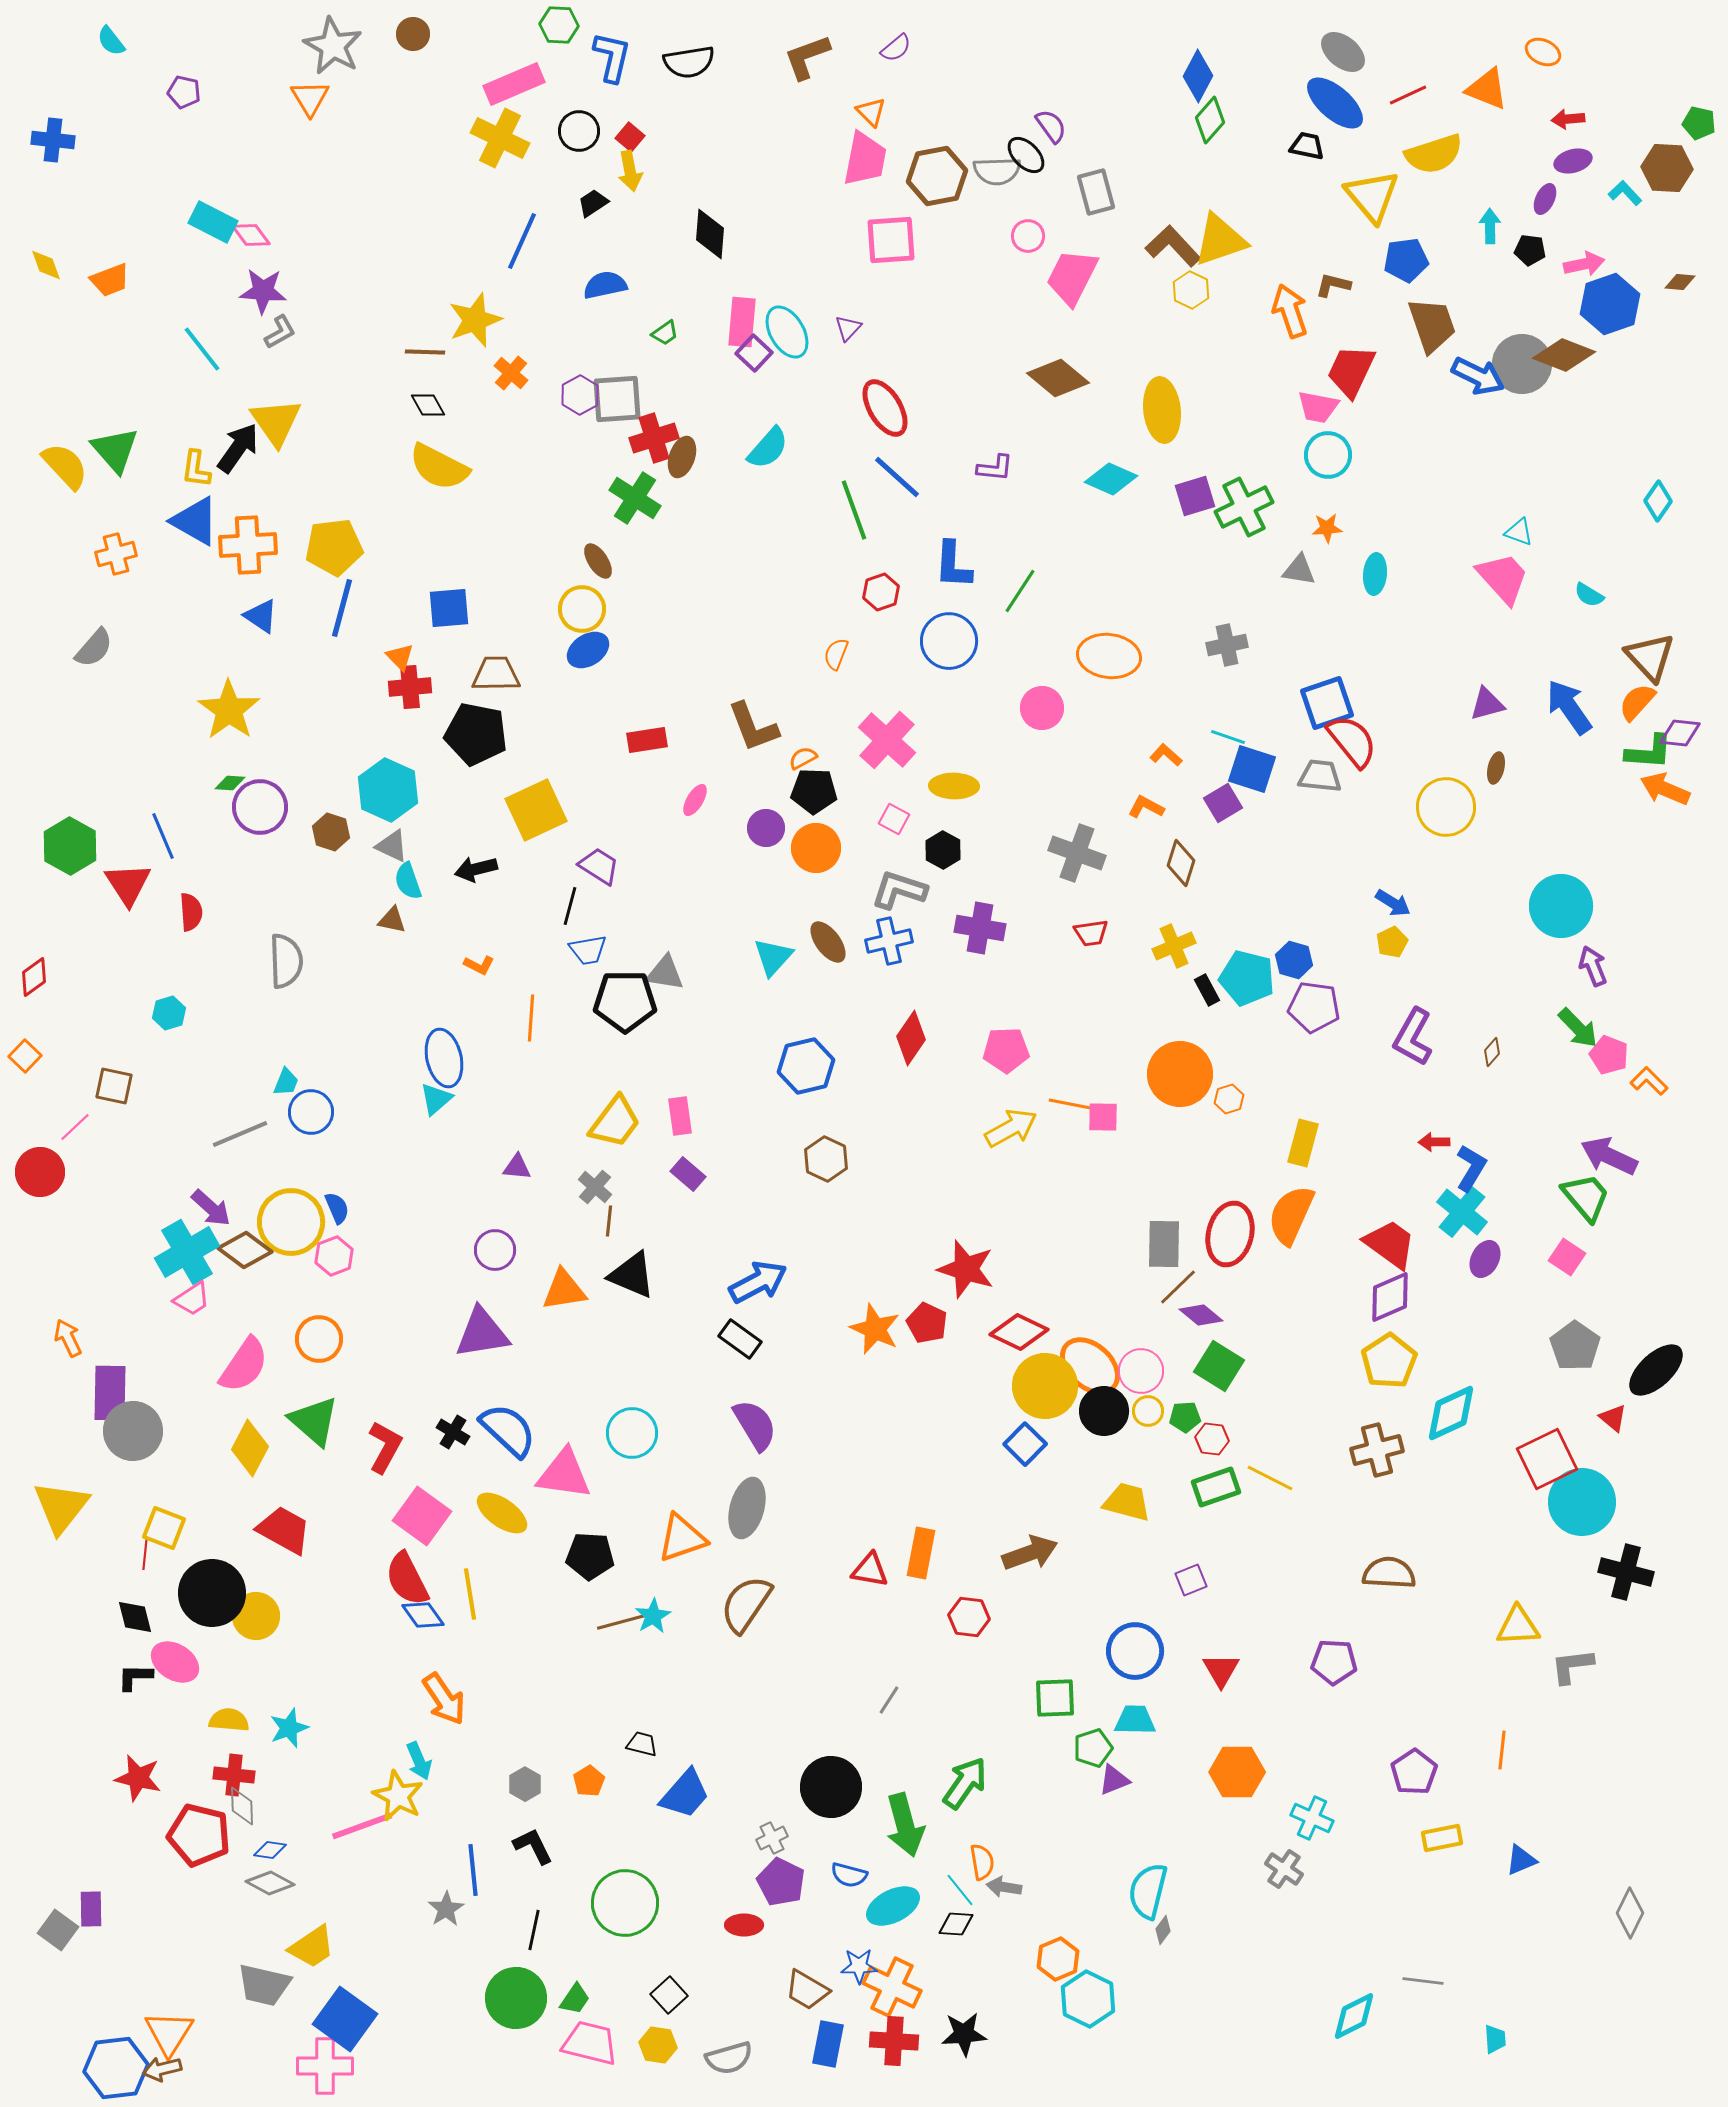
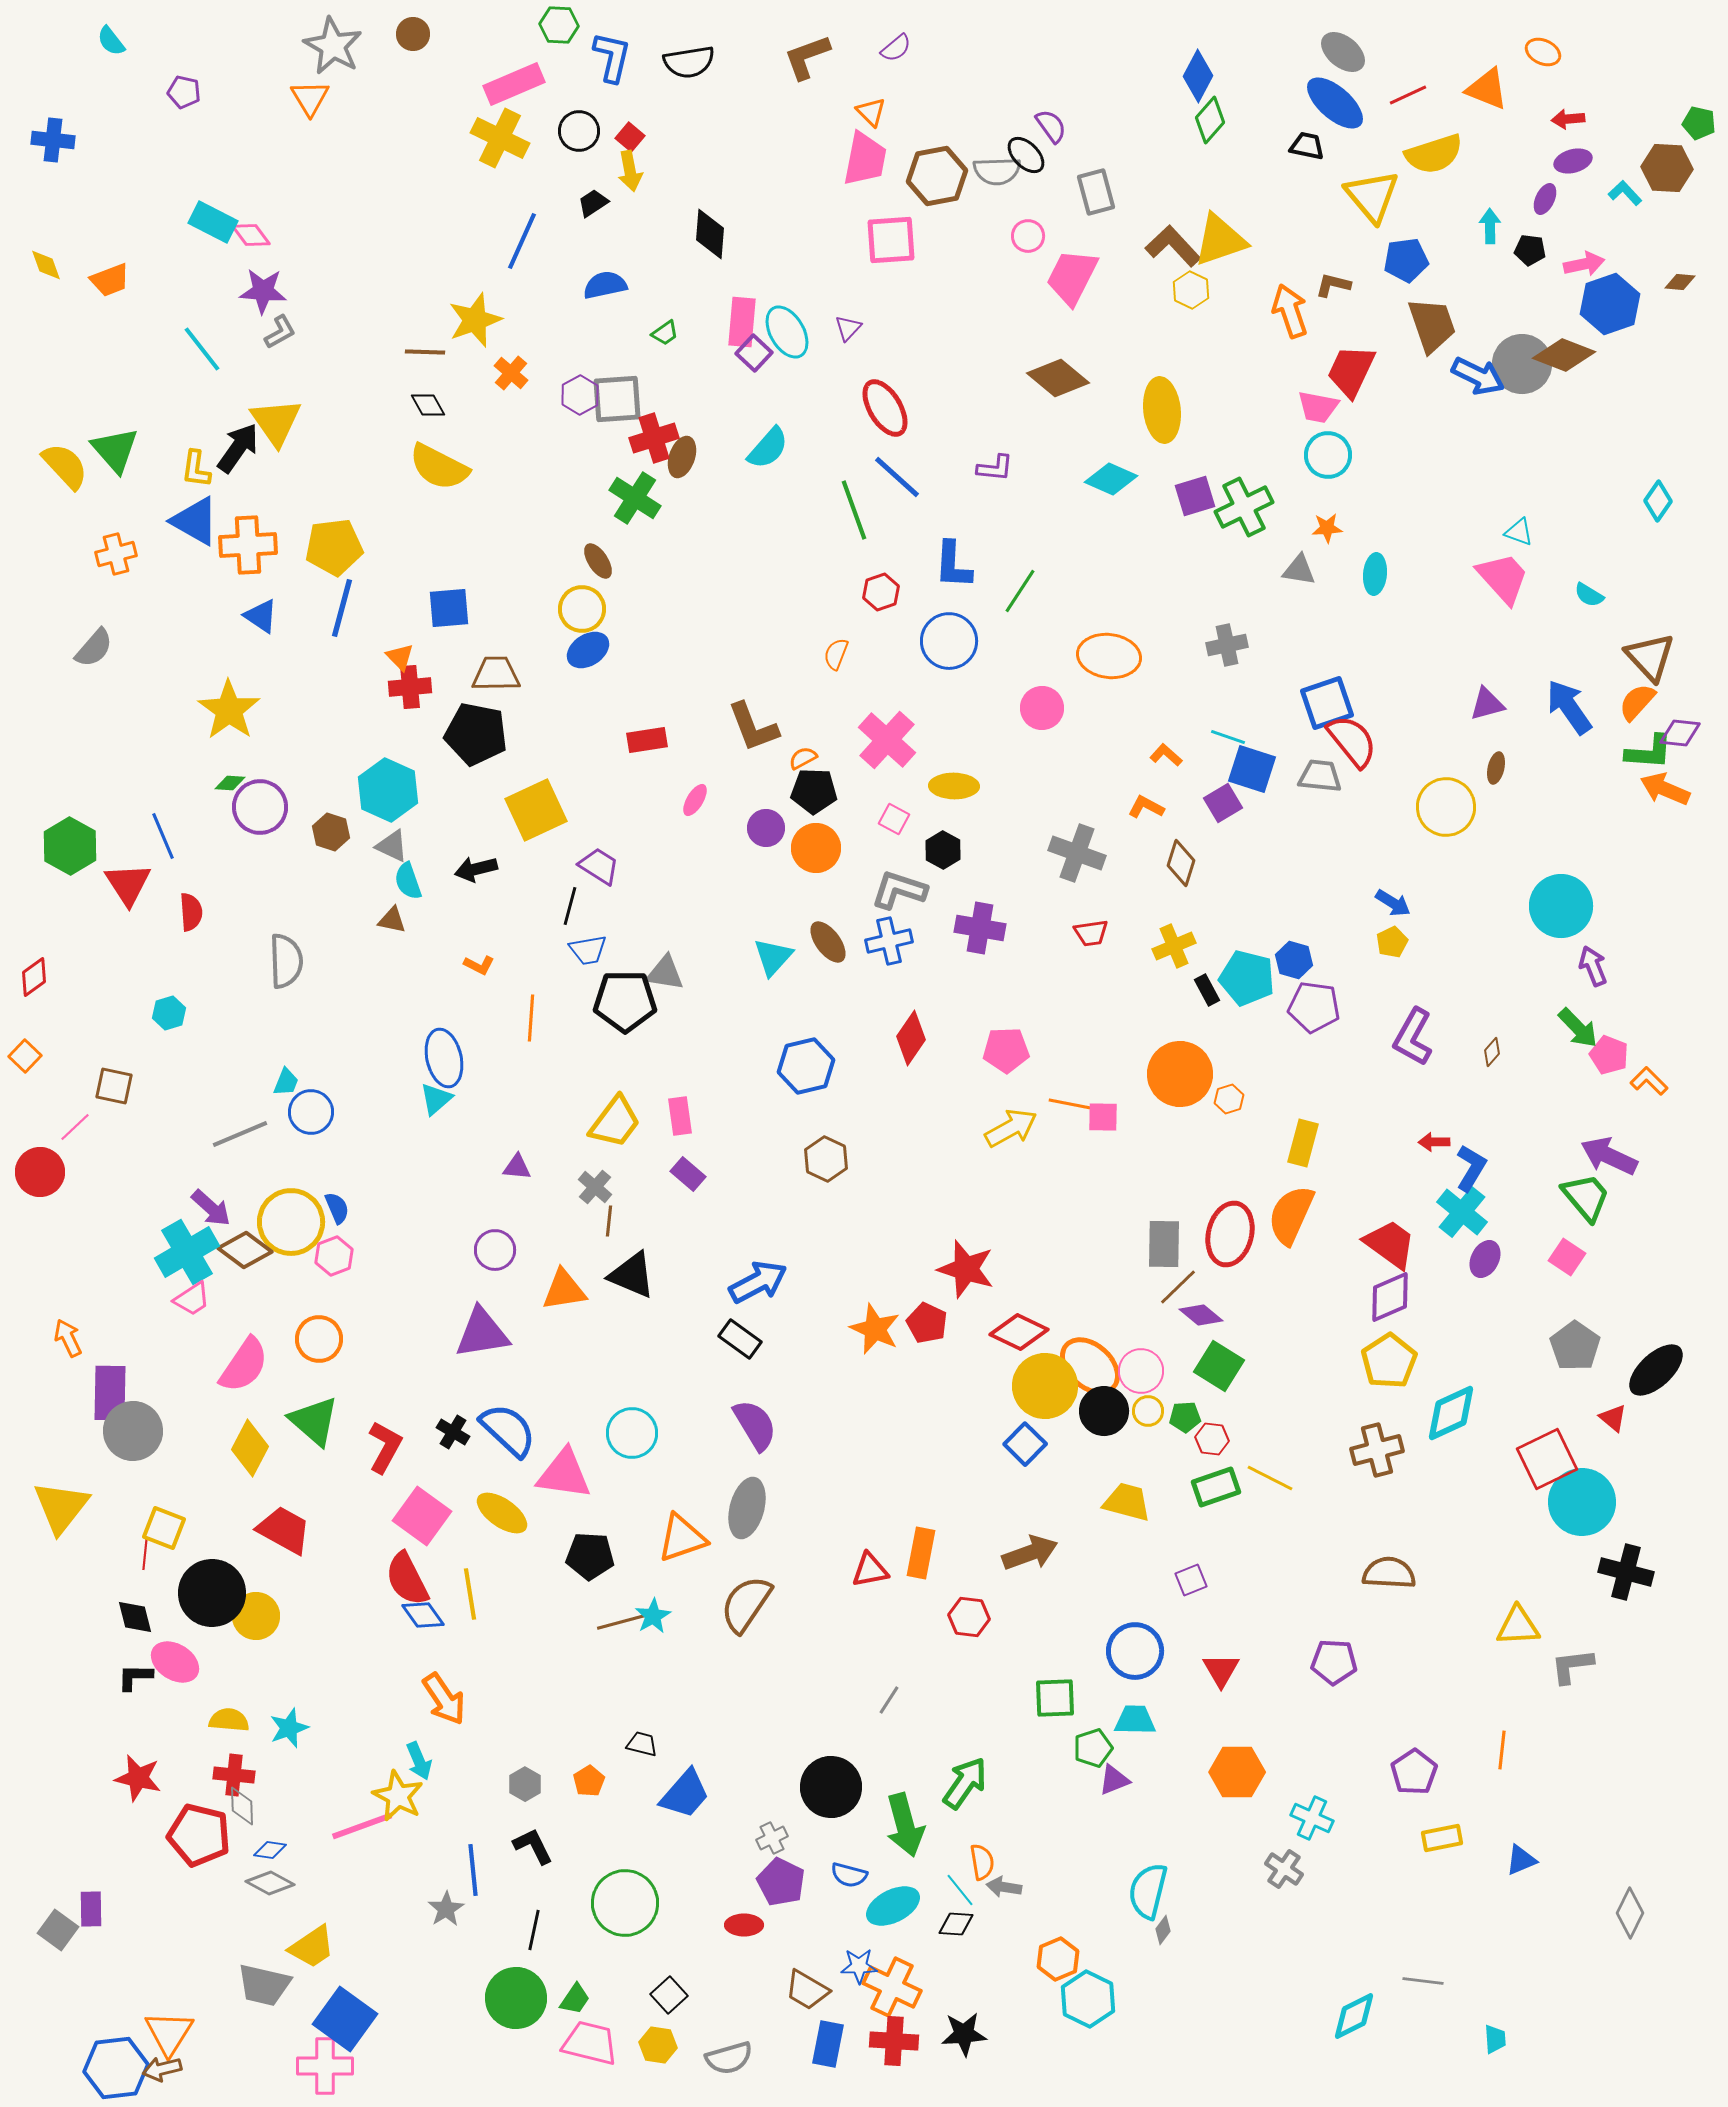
red triangle at (870, 1570): rotated 21 degrees counterclockwise
